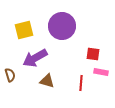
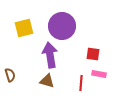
yellow square: moved 2 px up
purple arrow: moved 15 px right, 3 px up; rotated 110 degrees clockwise
pink rectangle: moved 2 px left, 2 px down
